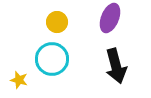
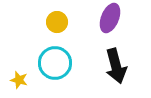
cyan circle: moved 3 px right, 4 px down
